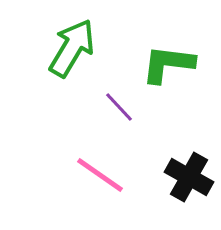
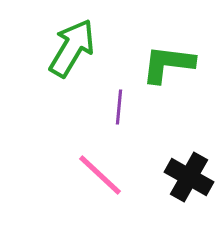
purple line: rotated 48 degrees clockwise
pink line: rotated 8 degrees clockwise
